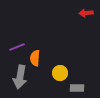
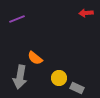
purple line: moved 28 px up
orange semicircle: rotated 56 degrees counterclockwise
yellow circle: moved 1 px left, 5 px down
gray rectangle: rotated 24 degrees clockwise
